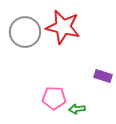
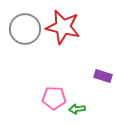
gray circle: moved 3 px up
